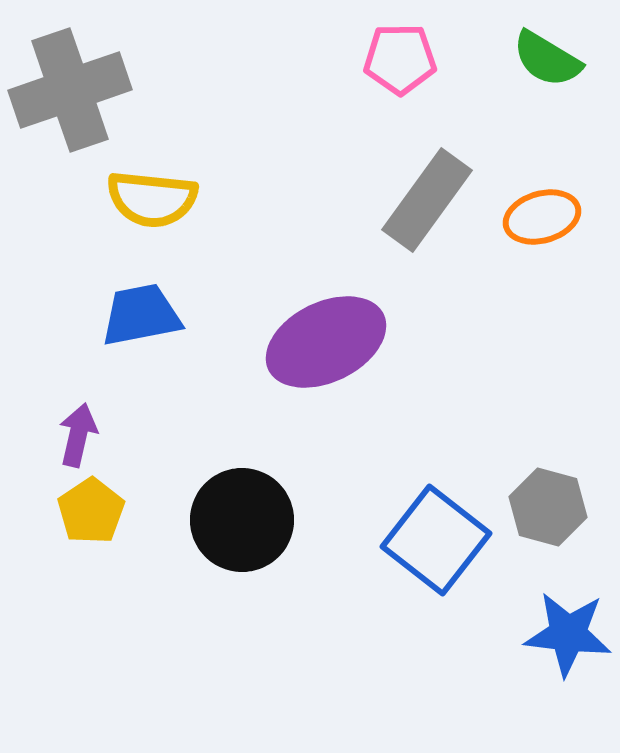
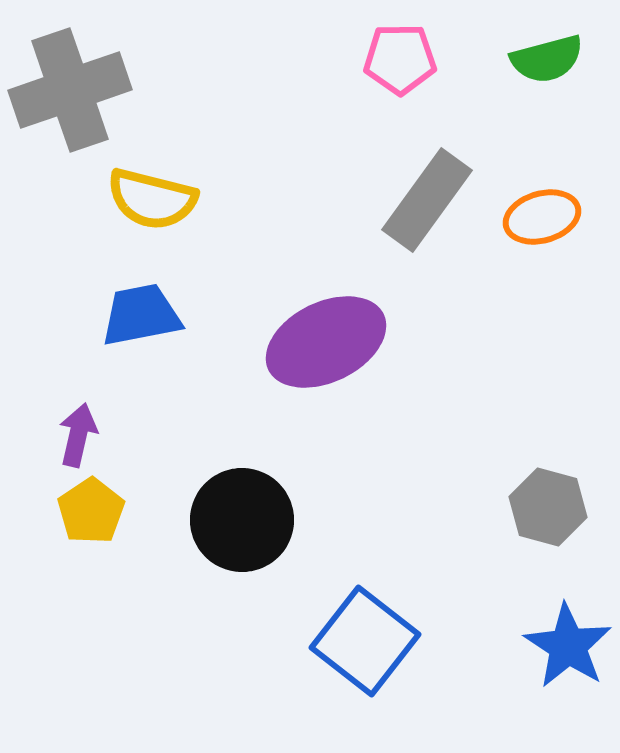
green semicircle: rotated 46 degrees counterclockwise
yellow semicircle: rotated 8 degrees clockwise
blue square: moved 71 px left, 101 px down
blue star: moved 12 px down; rotated 26 degrees clockwise
